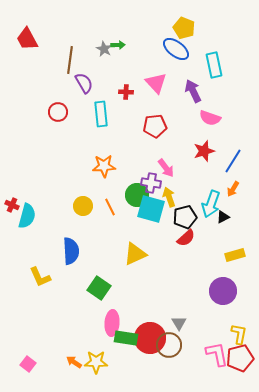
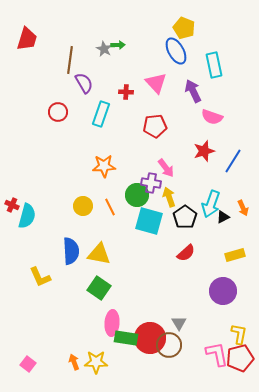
red trapezoid at (27, 39): rotated 135 degrees counterclockwise
blue ellipse at (176, 49): moved 2 px down; rotated 24 degrees clockwise
cyan rectangle at (101, 114): rotated 25 degrees clockwise
pink semicircle at (210, 118): moved 2 px right, 1 px up
orange arrow at (233, 189): moved 10 px right, 19 px down; rotated 56 degrees counterclockwise
cyan square at (151, 209): moved 2 px left, 12 px down
black pentagon at (185, 217): rotated 20 degrees counterclockwise
red semicircle at (186, 238): moved 15 px down
yellow triangle at (135, 254): moved 36 px left; rotated 35 degrees clockwise
orange arrow at (74, 362): rotated 35 degrees clockwise
